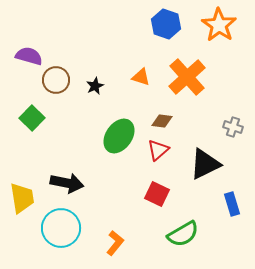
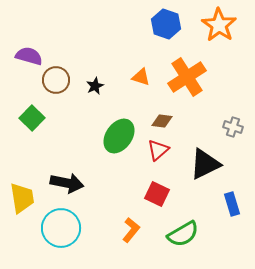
orange cross: rotated 9 degrees clockwise
orange L-shape: moved 16 px right, 13 px up
